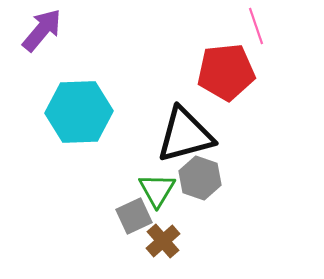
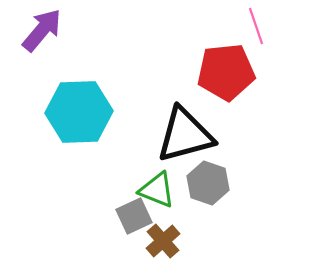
gray hexagon: moved 8 px right, 5 px down
green triangle: rotated 39 degrees counterclockwise
